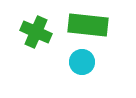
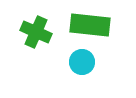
green rectangle: moved 2 px right
